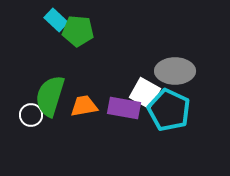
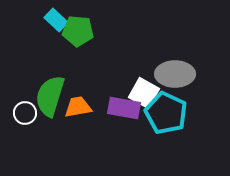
gray ellipse: moved 3 px down
white square: moved 1 px left
orange trapezoid: moved 6 px left, 1 px down
cyan pentagon: moved 3 px left, 3 px down
white circle: moved 6 px left, 2 px up
